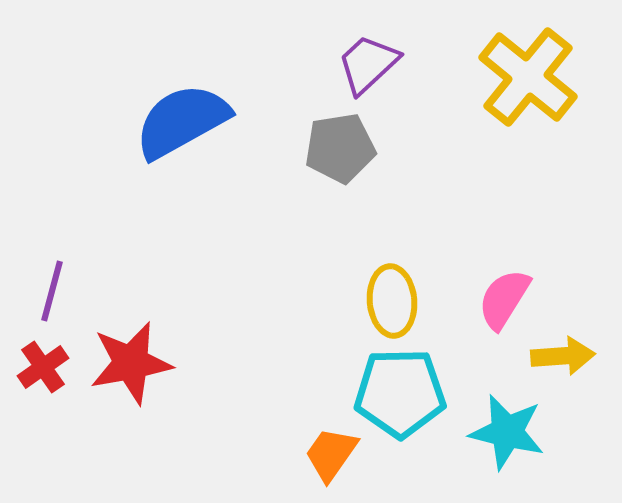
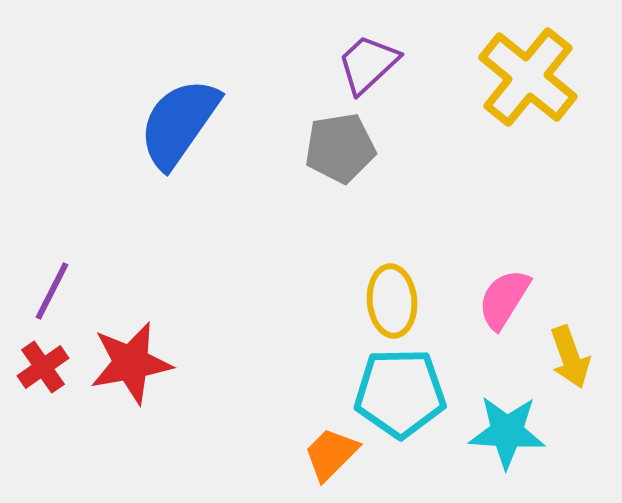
blue semicircle: moved 3 px left, 2 px down; rotated 26 degrees counterclockwise
purple line: rotated 12 degrees clockwise
yellow arrow: moved 7 px right, 1 px down; rotated 74 degrees clockwise
cyan star: rotated 10 degrees counterclockwise
orange trapezoid: rotated 10 degrees clockwise
